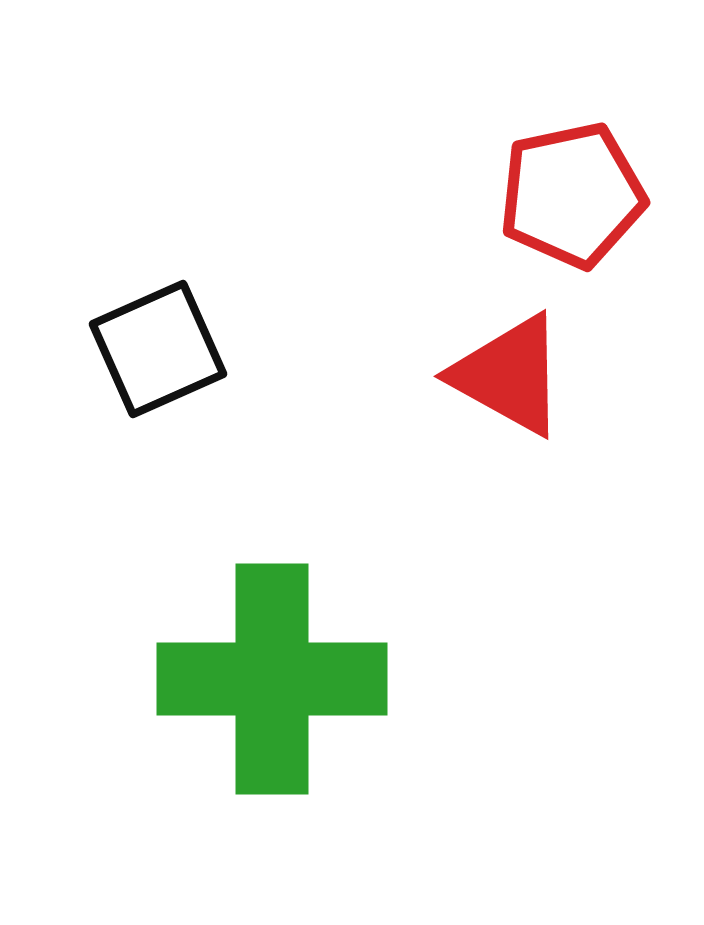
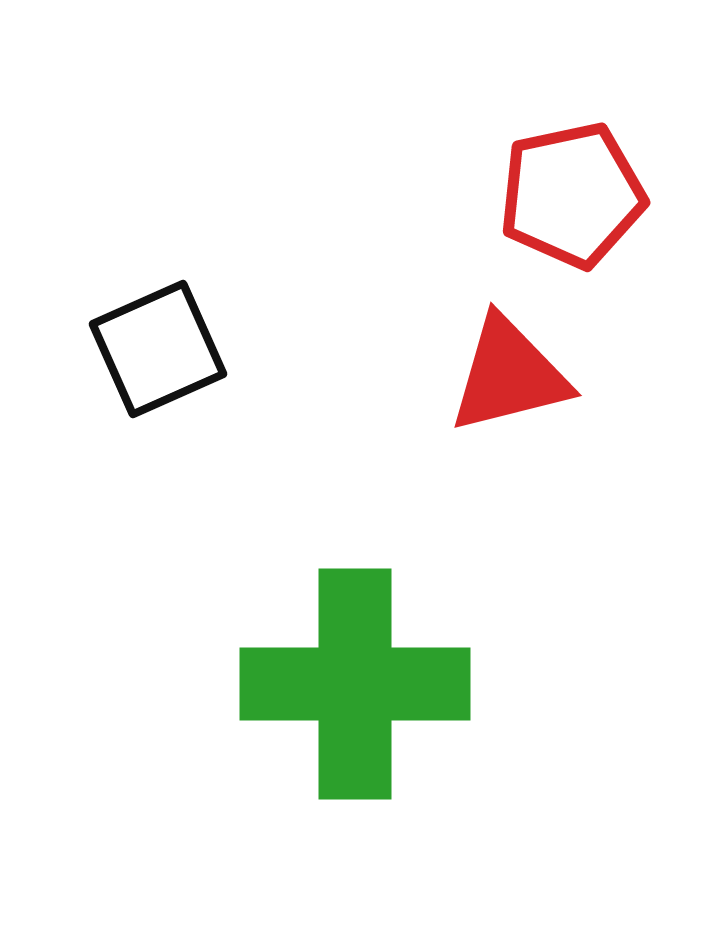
red triangle: rotated 43 degrees counterclockwise
green cross: moved 83 px right, 5 px down
